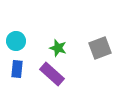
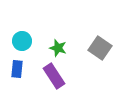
cyan circle: moved 6 px right
gray square: rotated 35 degrees counterclockwise
purple rectangle: moved 2 px right, 2 px down; rotated 15 degrees clockwise
